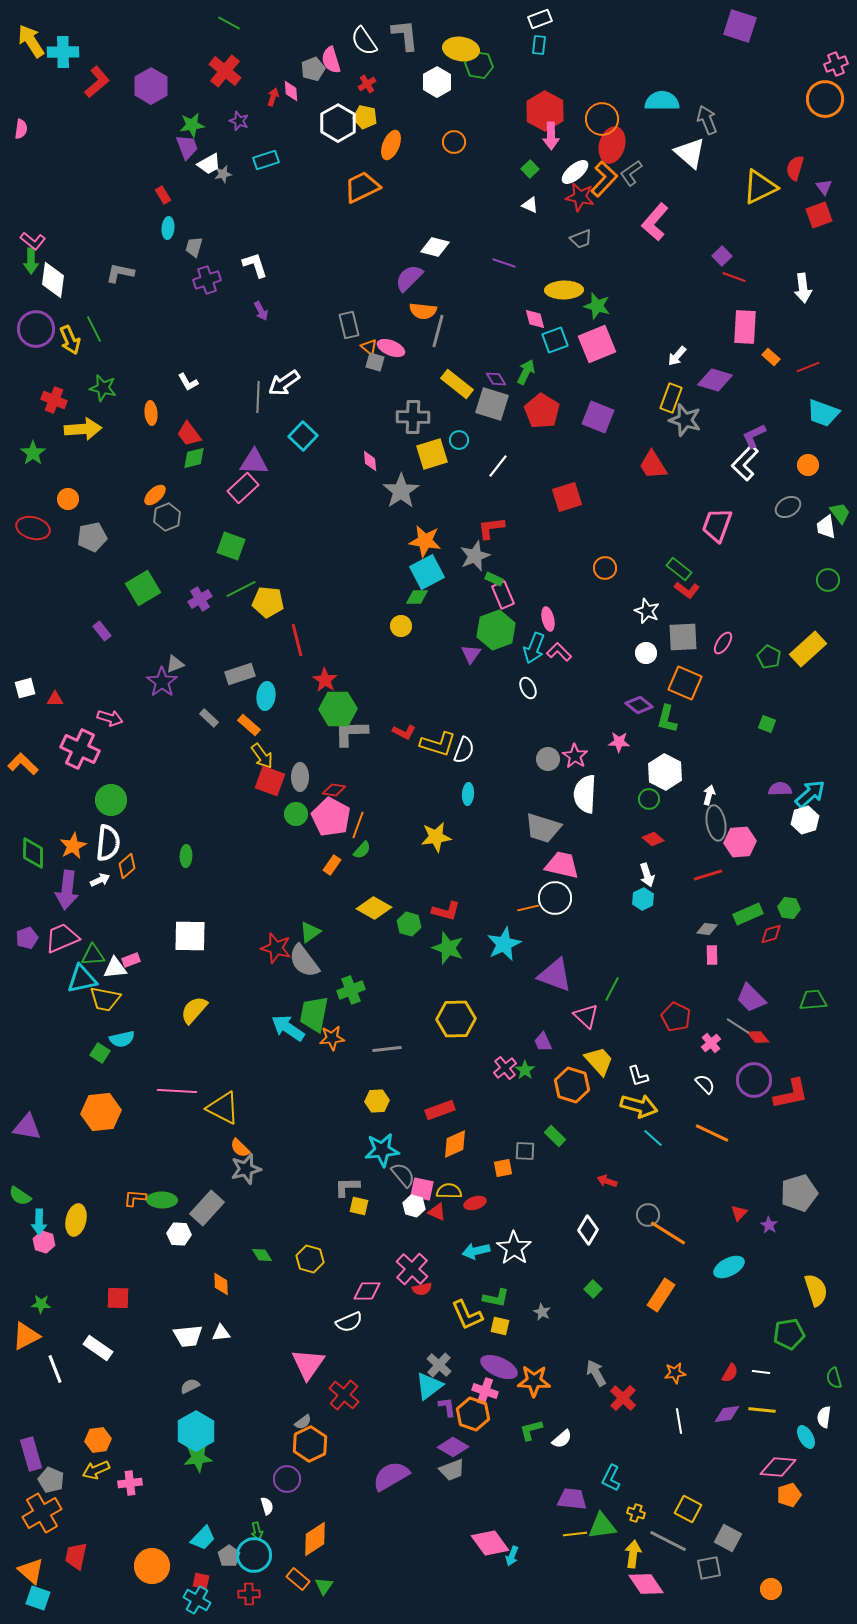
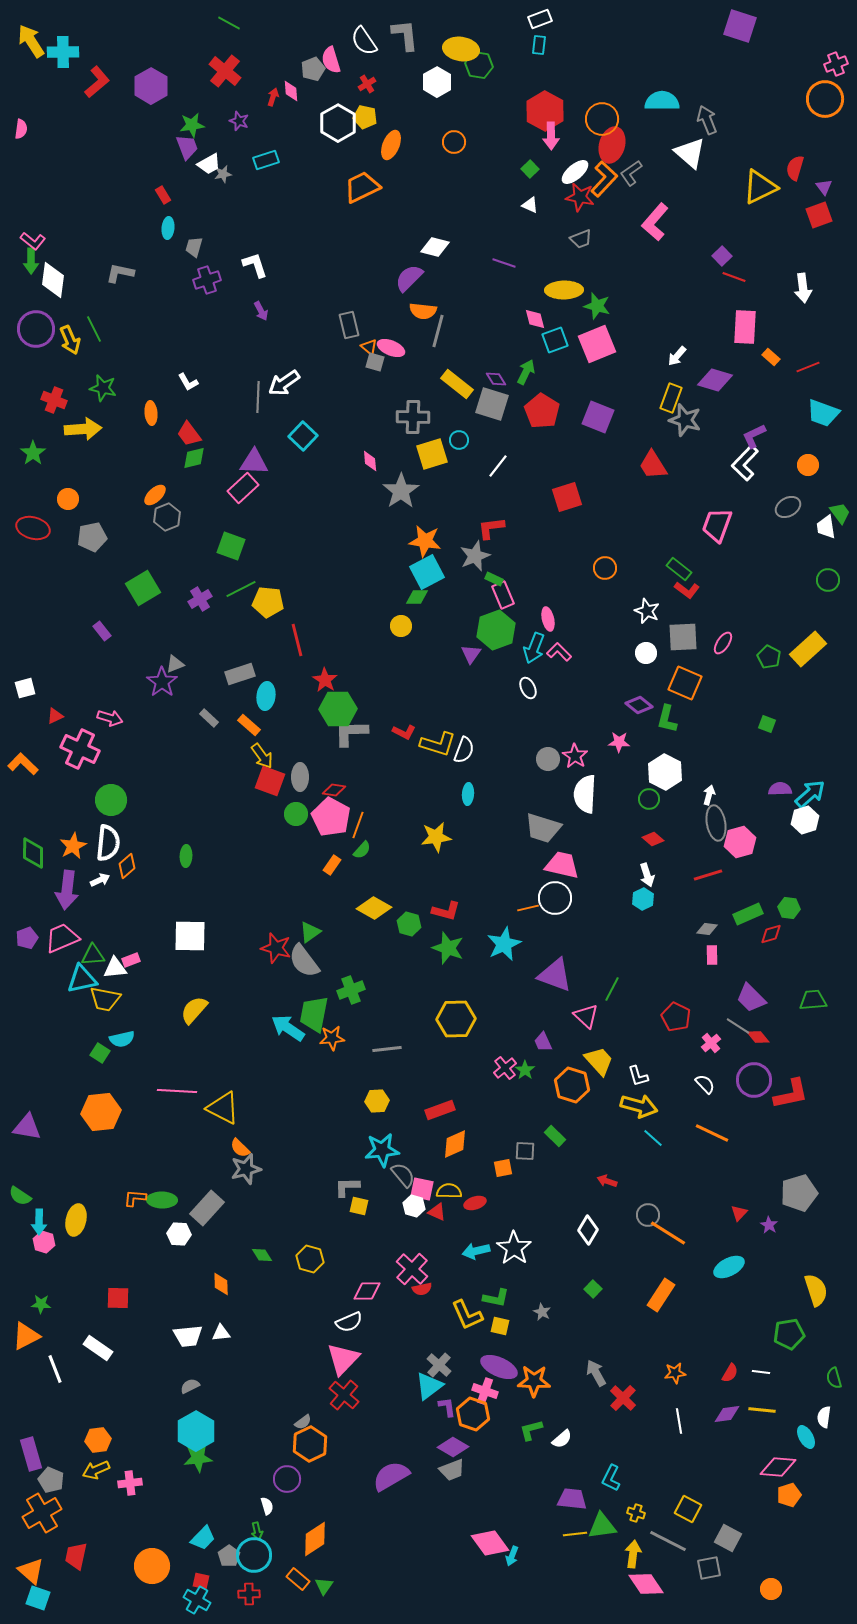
red triangle at (55, 699): moved 17 px down; rotated 24 degrees counterclockwise
pink hexagon at (740, 842): rotated 12 degrees counterclockwise
pink triangle at (308, 1364): moved 35 px right, 5 px up; rotated 9 degrees clockwise
